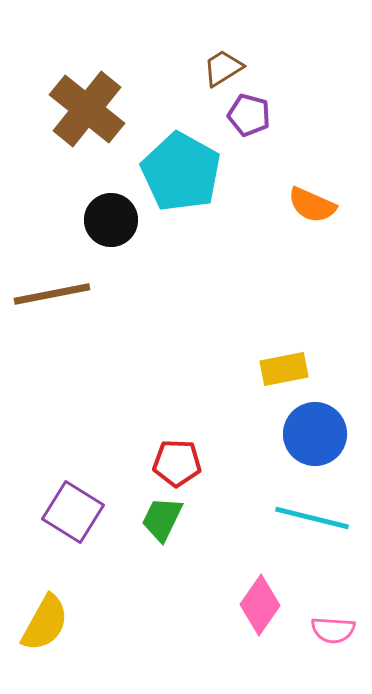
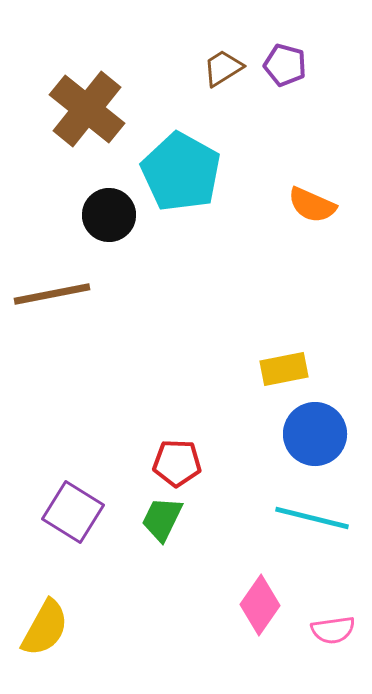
purple pentagon: moved 36 px right, 50 px up
black circle: moved 2 px left, 5 px up
yellow semicircle: moved 5 px down
pink semicircle: rotated 12 degrees counterclockwise
